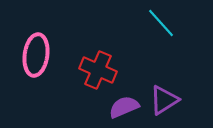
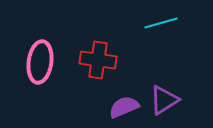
cyan line: rotated 64 degrees counterclockwise
pink ellipse: moved 4 px right, 7 px down
red cross: moved 10 px up; rotated 15 degrees counterclockwise
